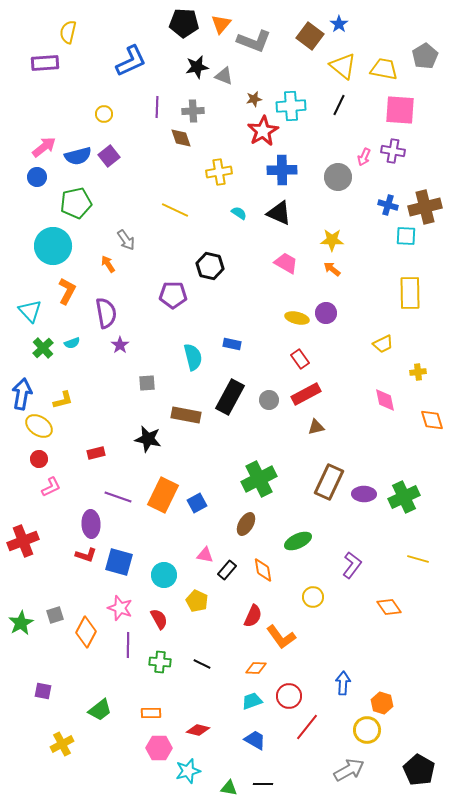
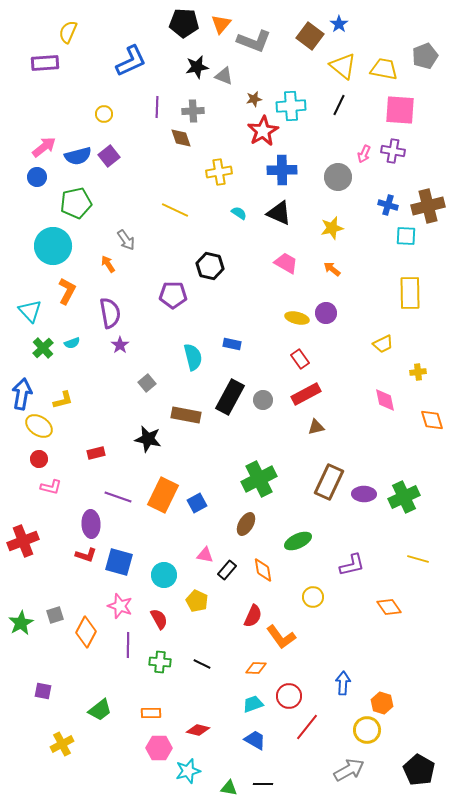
yellow semicircle at (68, 32): rotated 10 degrees clockwise
gray pentagon at (425, 56): rotated 10 degrees clockwise
pink arrow at (364, 157): moved 3 px up
brown cross at (425, 207): moved 3 px right, 1 px up
yellow star at (332, 240): moved 12 px up; rotated 15 degrees counterclockwise
purple semicircle at (106, 313): moved 4 px right
gray square at (147, 383): rotated 36 degrees counterclockwise
gray circle at (269, 400): moved 6 px left
pink L-shape at (51, 487): rotated 40 degrees clockwise
purple L-shape at (352, 565): rotated 40 degrees clockwise
pink star at (120, 608): moved 2 px up
cyan trapezoid at (252, 701): moved 1 px right, 3 px down
